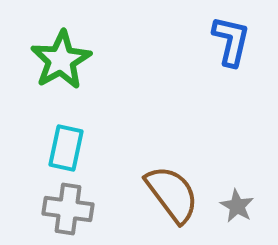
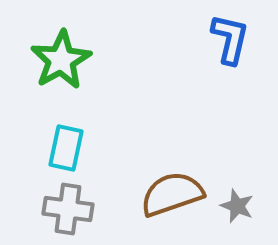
blue L-shape: moved 1 px left, 2 px up
brown semicircle: rotated 72 degrees counterclockwise
gray star: rotated 8 degrees counterclockwise
